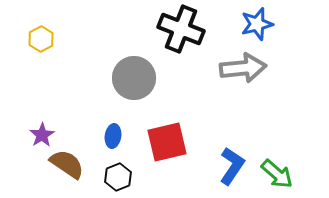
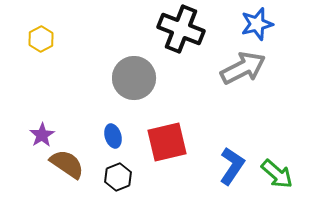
gray arrow: rotated 21 degrees counterclockwise
blue ellipse: rotated 25 degrees counterclockwise
